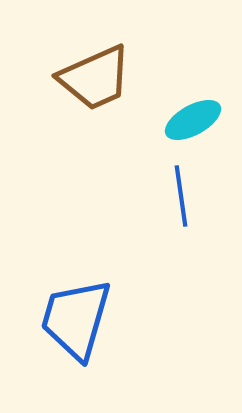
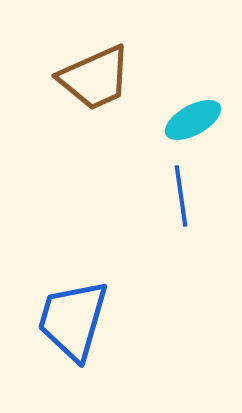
blue trapezoid: moved 3 px left, 1 px down
